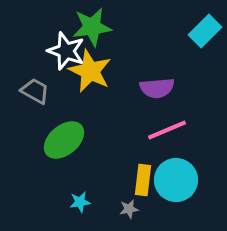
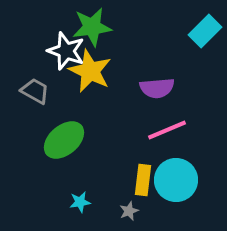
gray star: moved 2 px down; rotated 12 degrees counterclockwise
